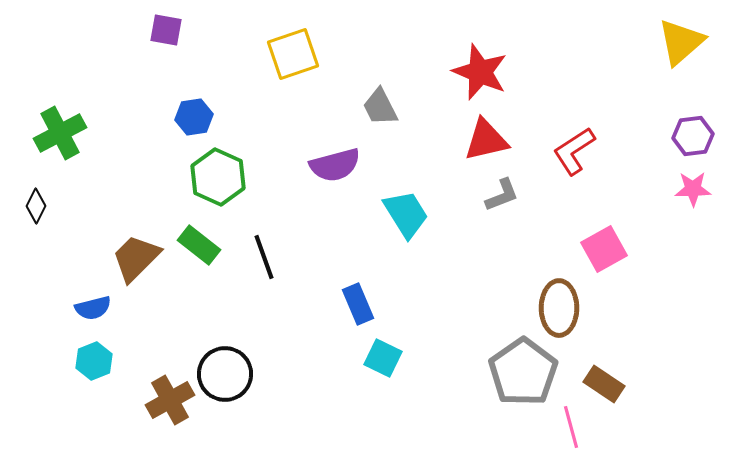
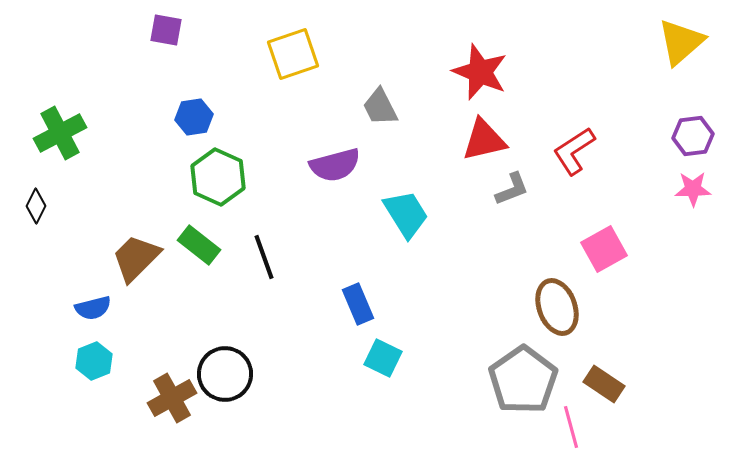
red triangle: moved 2 px left
gray L-shape: moved 10 px right, 6 px up
brown ellipse: moved 2 px left, 1 px up; rotated 20 degrees counterclockwise
gray pentagon: moved 8 px down
brown cross: moved 2 px right, 2 px up
